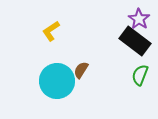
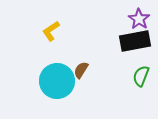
black rectangle: rotated 48 degrees counterclockwise
green semicircle: moved 1 px right, 1 px down
